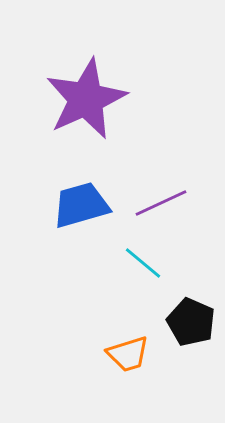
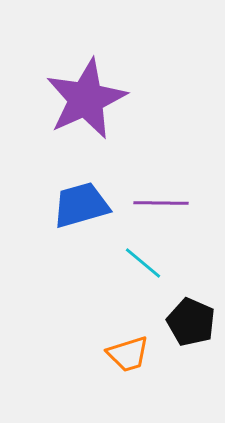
purple line: rotated 26 degrees clockwise
